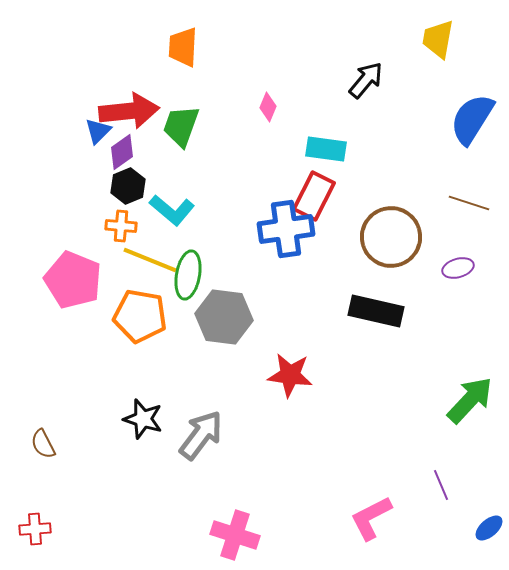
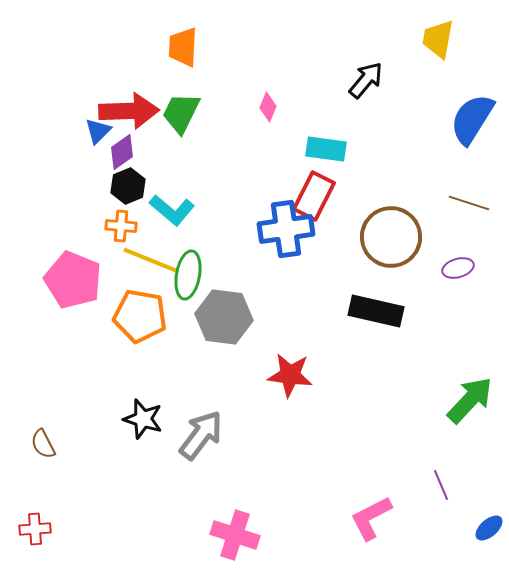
red arrow: rotated 4 degrees clockwise
green trapezoid: moved 13 px up; rotated 6 degrees clockwise
